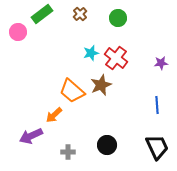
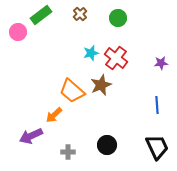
green rectangle: moved 1 px left, 1 px down
